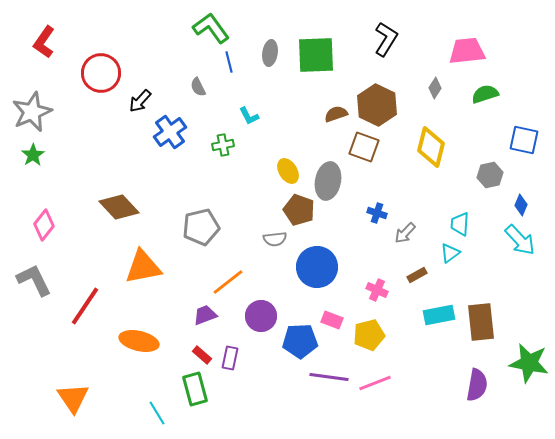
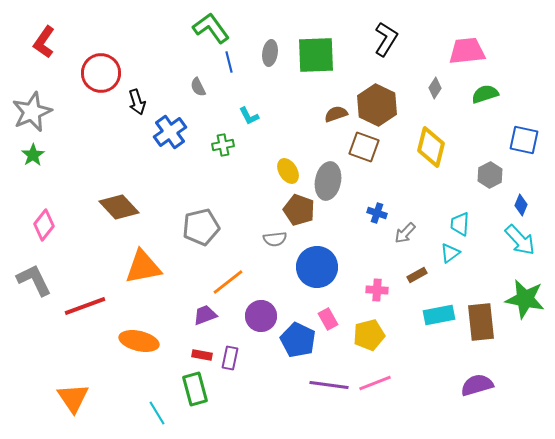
black arrow at (140, 101): moved 3 px left, 1 px down; rotated 60 degrees counterclockwise
gray hexagon at (490, 175): rotated 15 degrees counterclockwise
pink cross at (377, 290): rotated 20 degrees counterclockwise
red line at (85, 306): rotated 36 degrees clockwise
pink rectangle at (332, 320): moved 4 px left, 1 px up; rotated 40 degrees clockwise
blue pentagon at (300, 341): moved 2 px left, 1 px up; rotated 28 degrees clockwise
red rectangle at (202, 355): rotated 30 degrees counterclockwise
green star at (529, 363): moved 4 px left, 64 px up
purple line at (329, 377): moved 8 px down
purple semicircle at (477, 385): rotated 116 degrees counterclockwise
